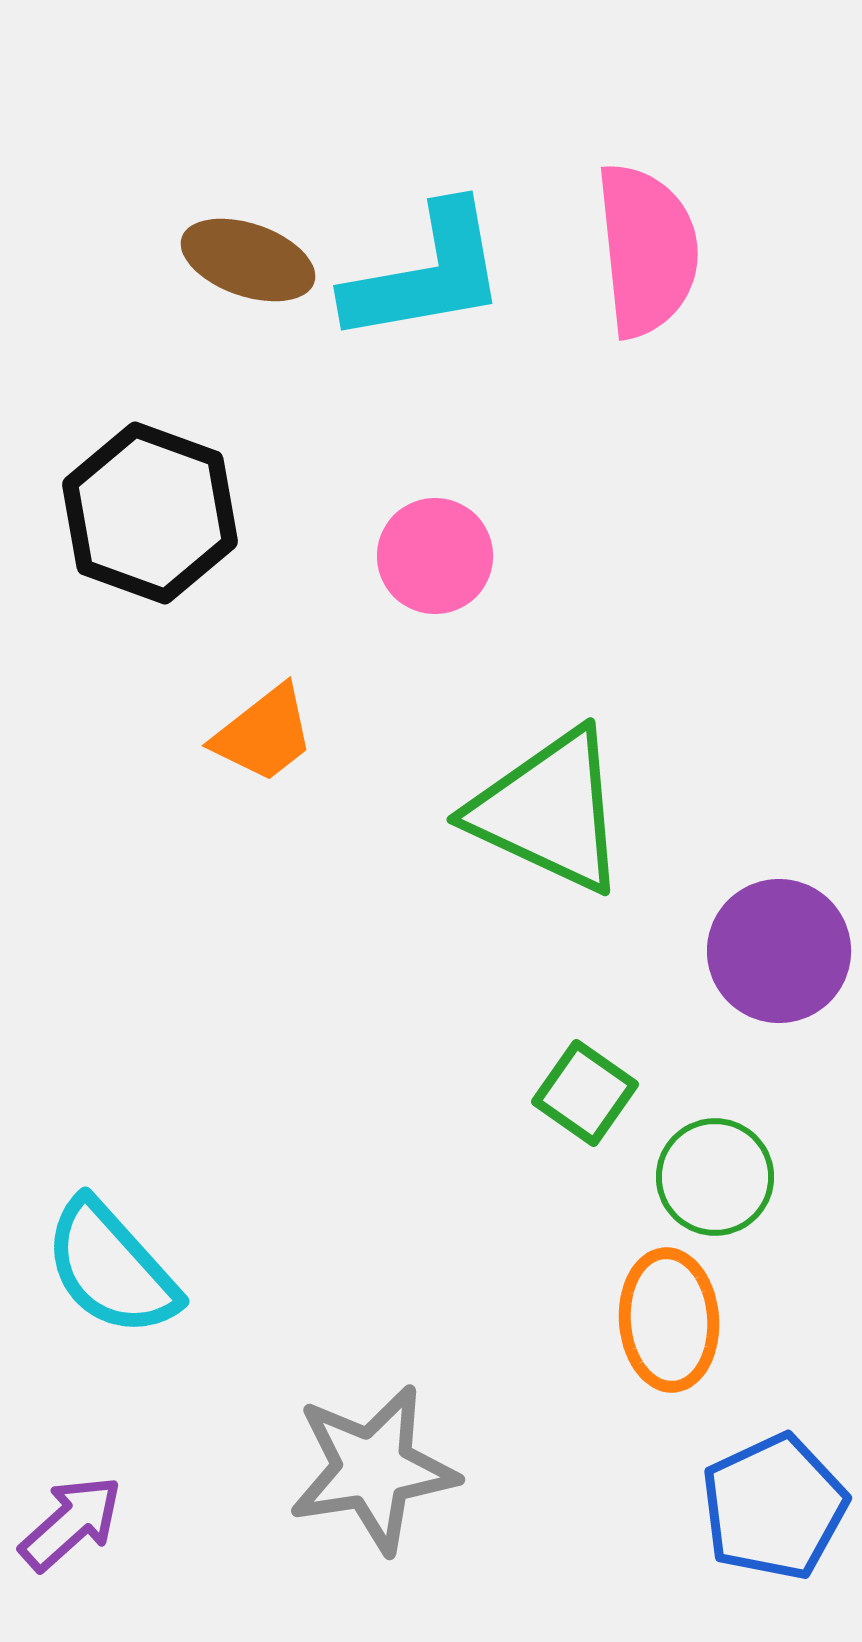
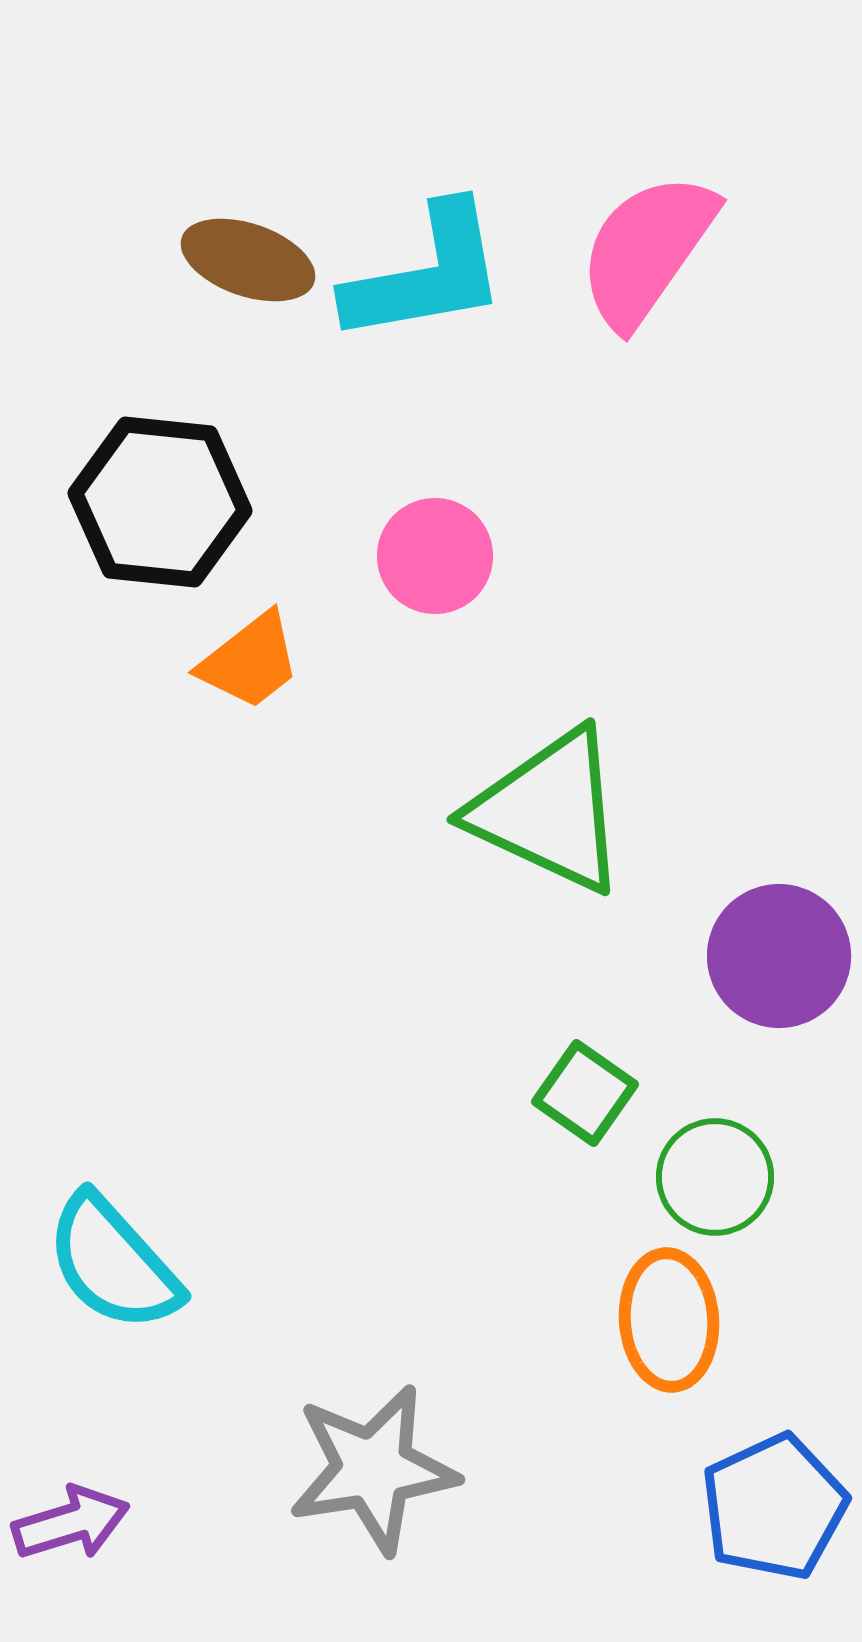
pink semicircle: rotated 139 degrees counterclockwise
black hexagon: moved 10 px right, 11 px up; rotated 14 degrees counterclockwise
orange trapezoid: moved 14 px left, 73 px up
purple circle: moved 5 px down
cyan semicircle: moved 2 px right, 5 px up
purple arrow: rotated 25 degrees clockwise
